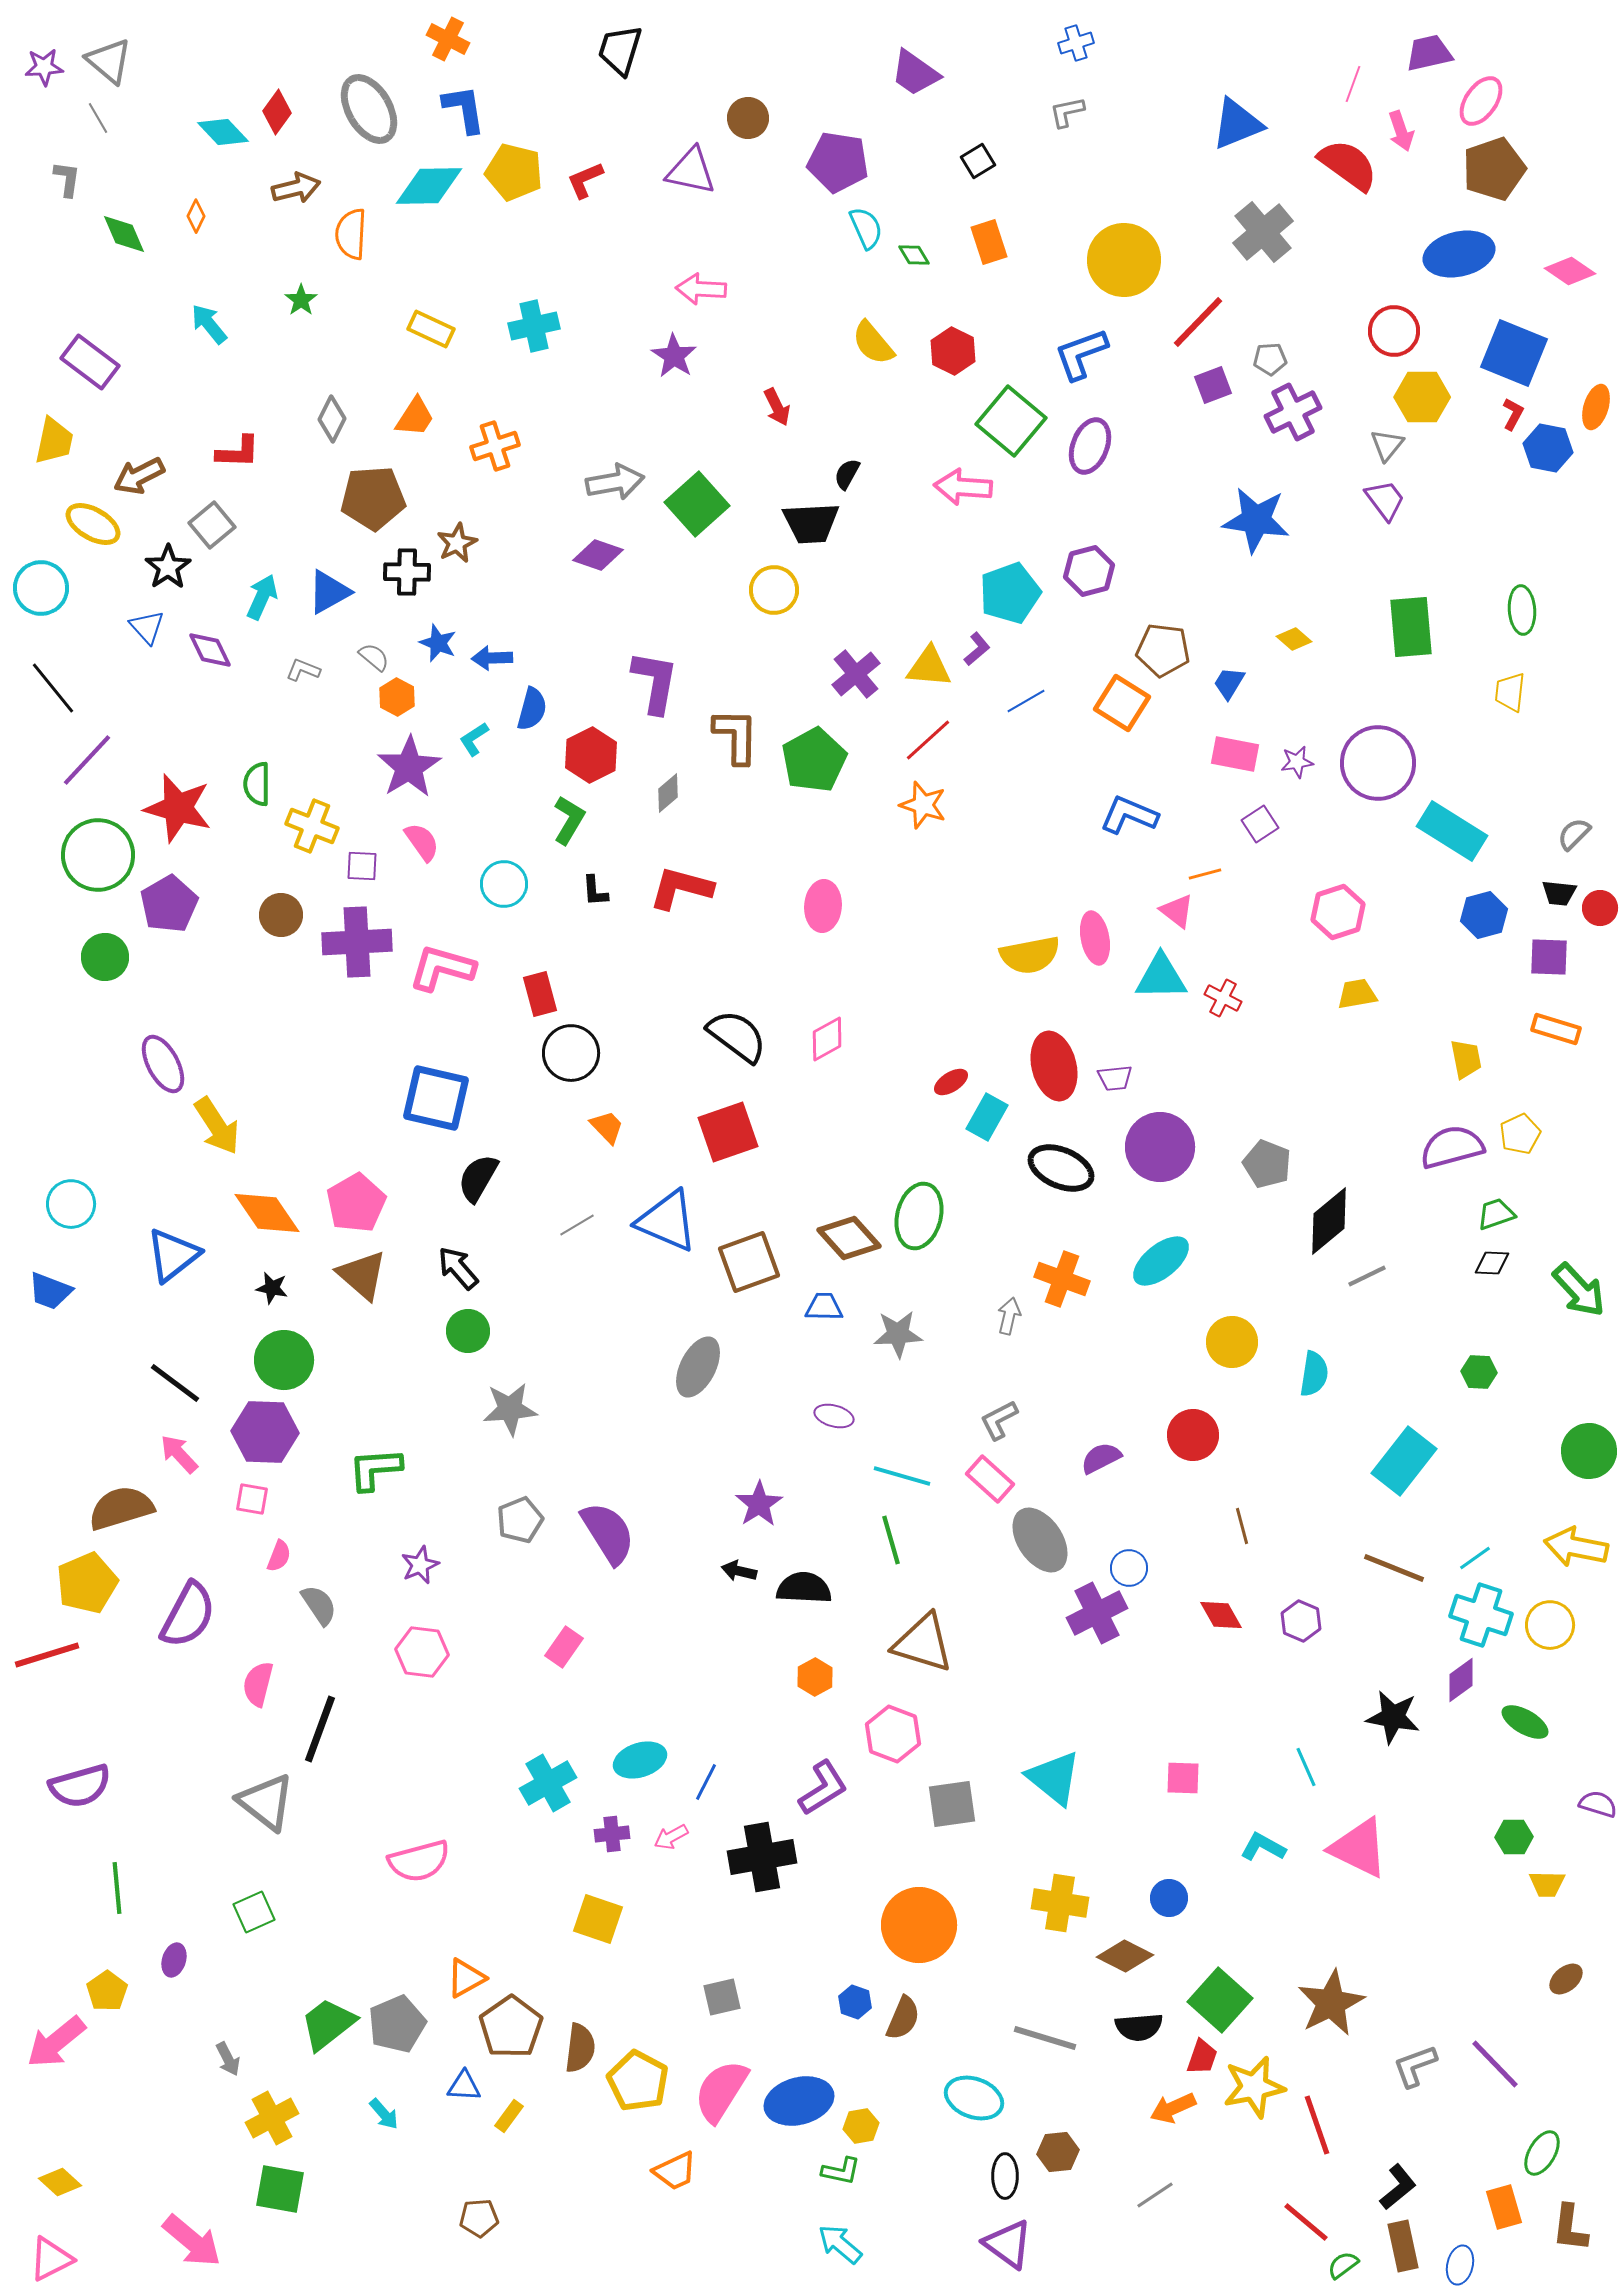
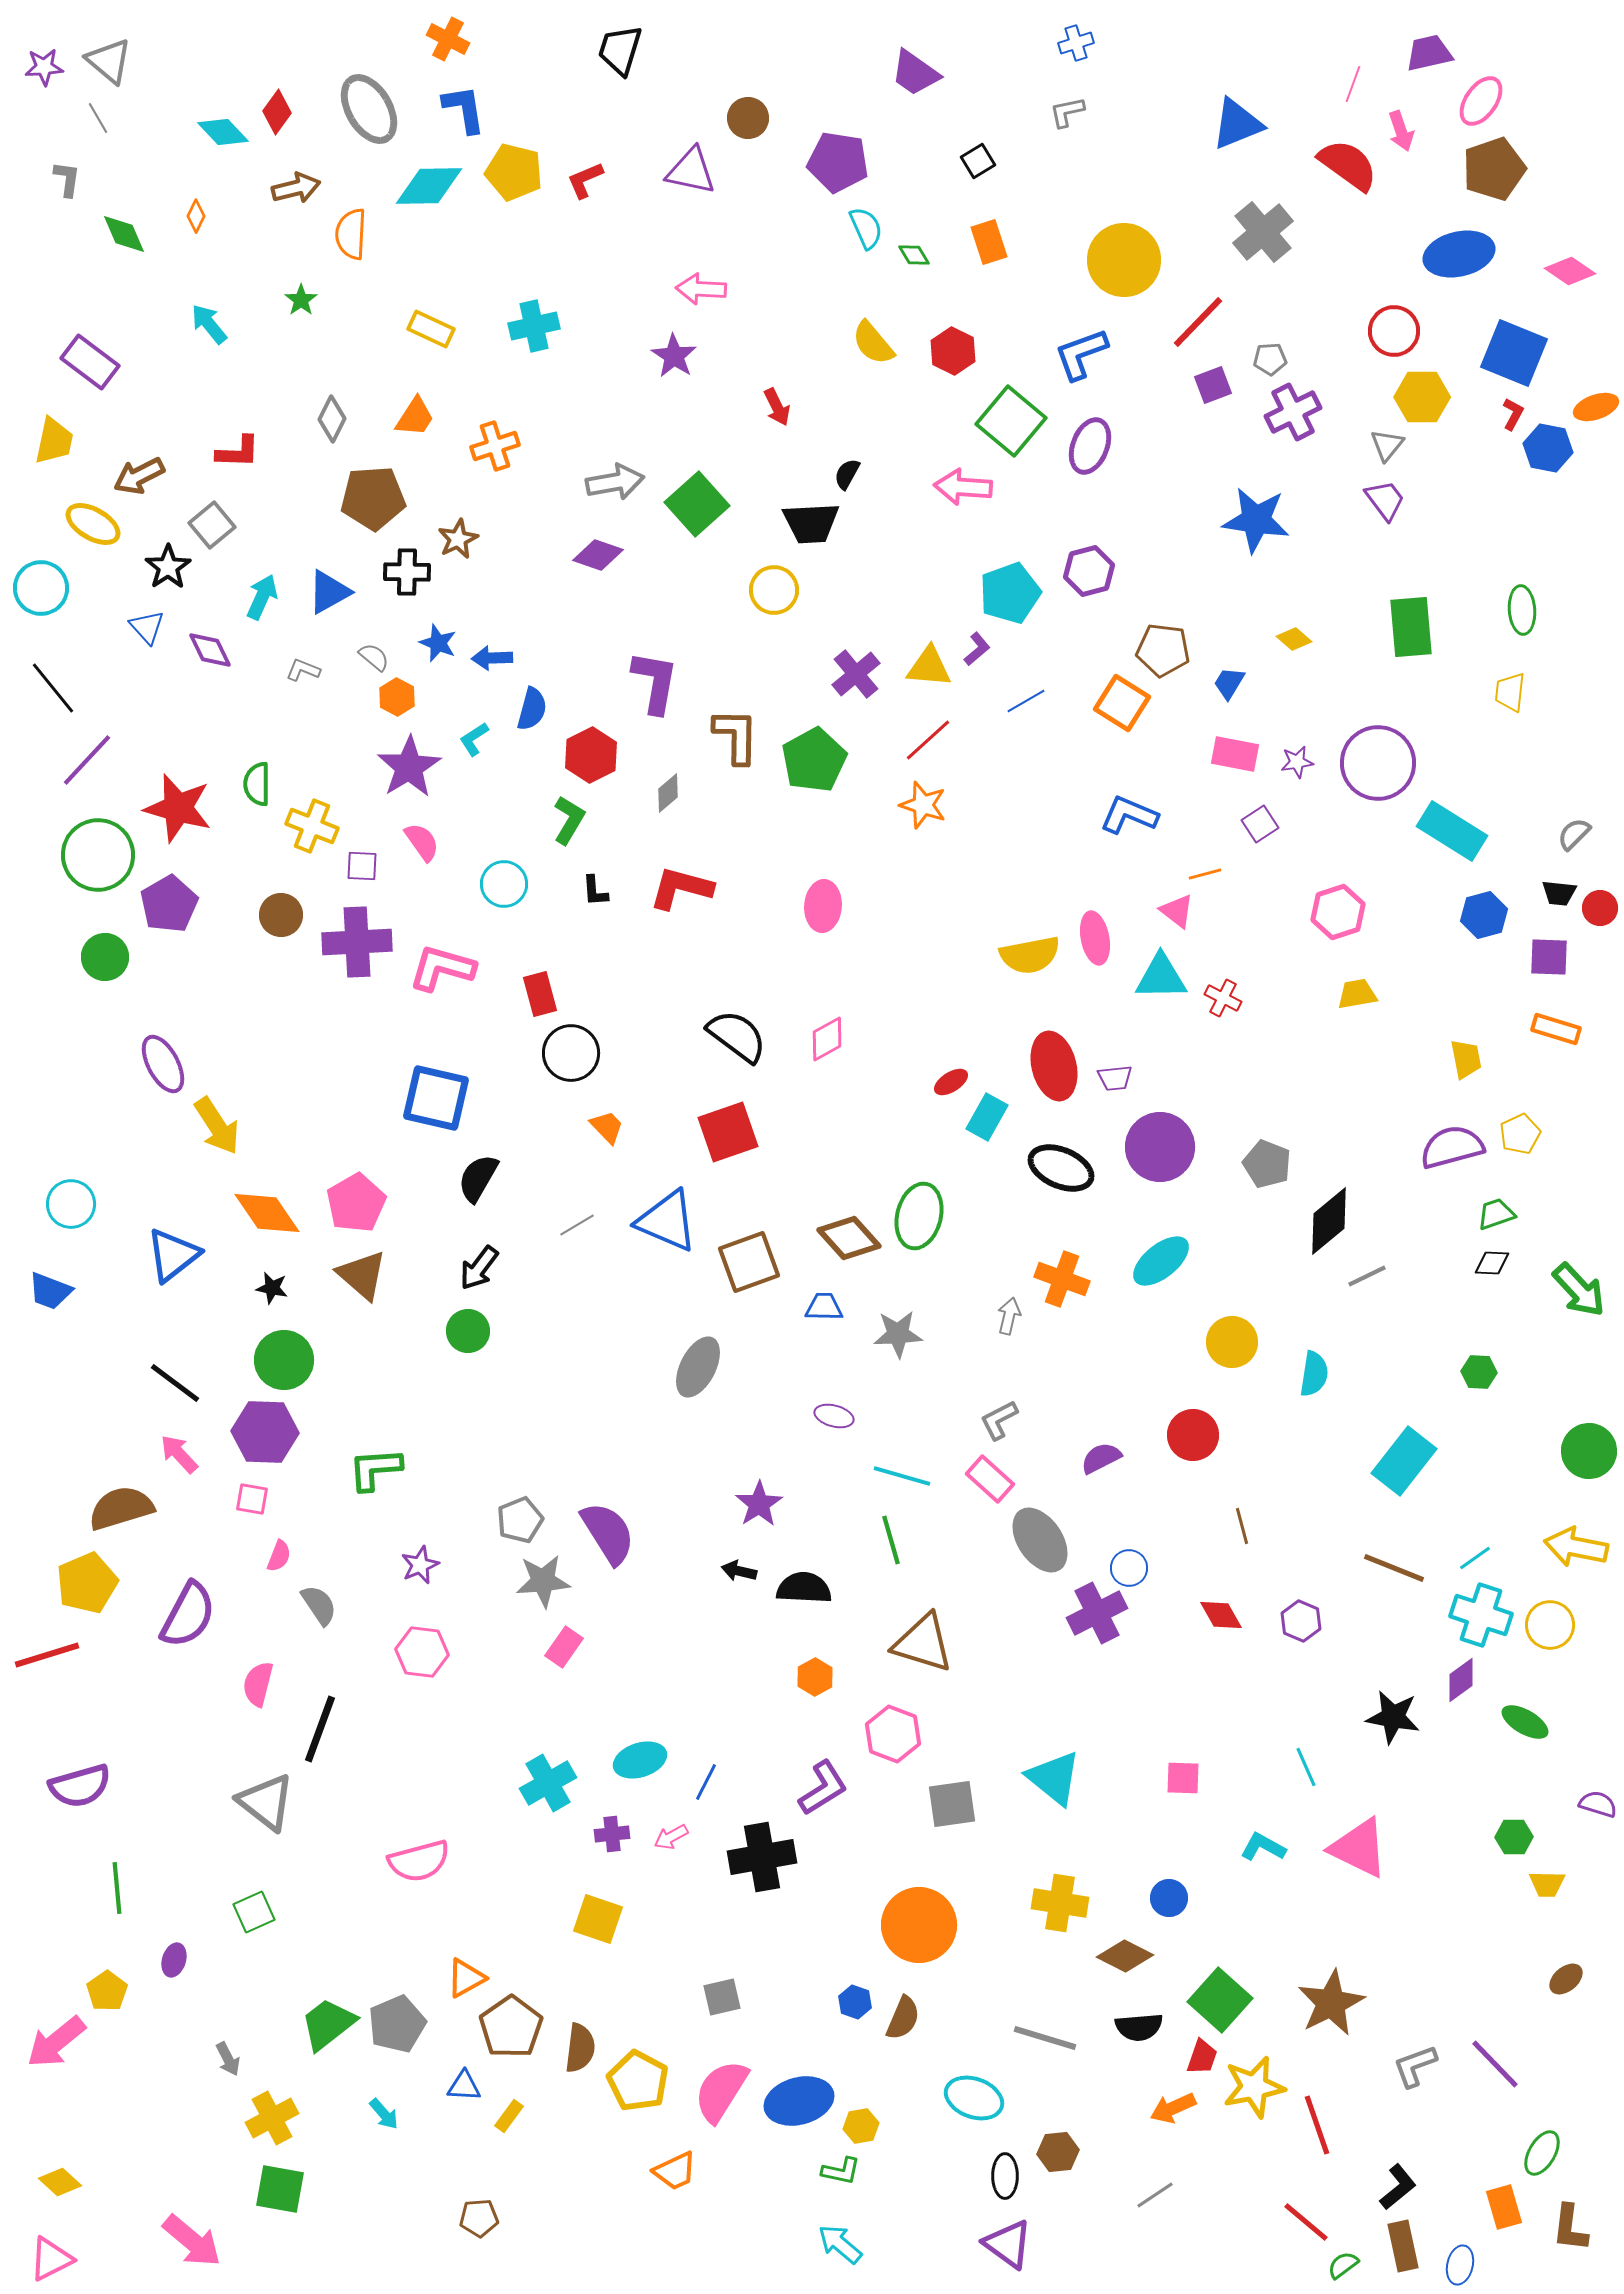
orange ellipse at (1596, 407): rotated 54 degrees clockwise
brown star at (457, 543): moved 1 px right, 4 px up
black arrow at (458, 1268): moved 21 px right; rotated 102 degrees counterclockwise
gray star at (510, 1409): moved 33 px right, 172 px down
